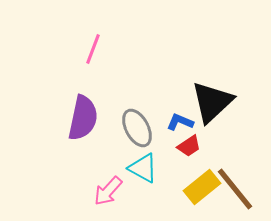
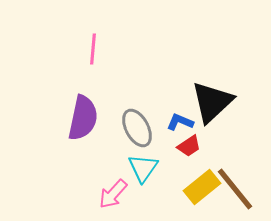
pink line: rotated 16 degrees counterclockwise
cyan triangle: rotated 36 degrees clockwise
pink arrow: moved 5 px right, 3 px down
